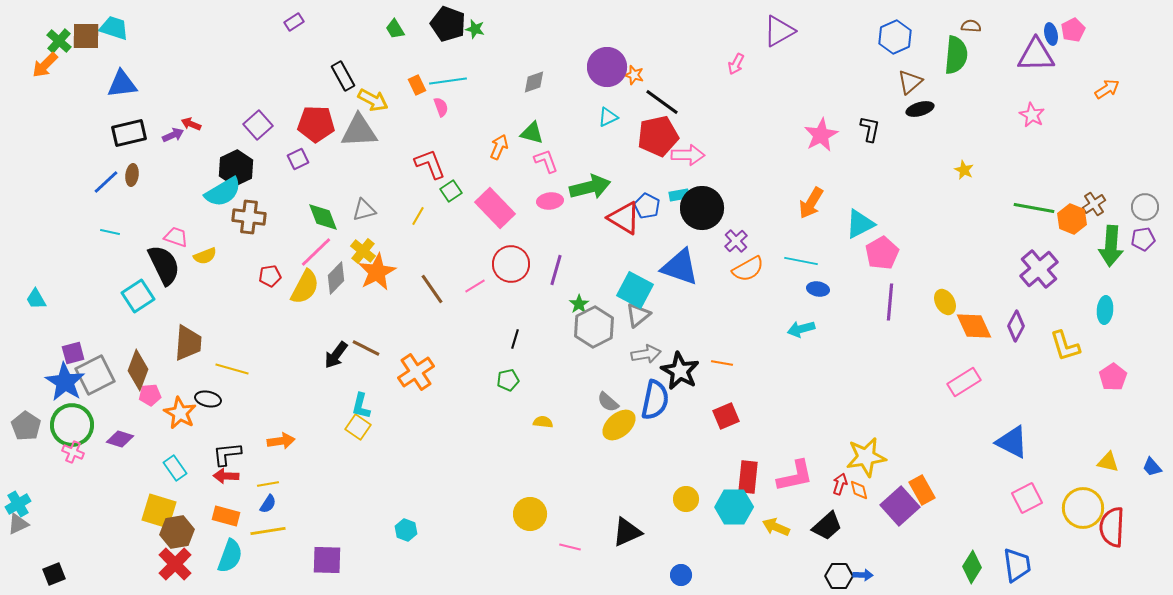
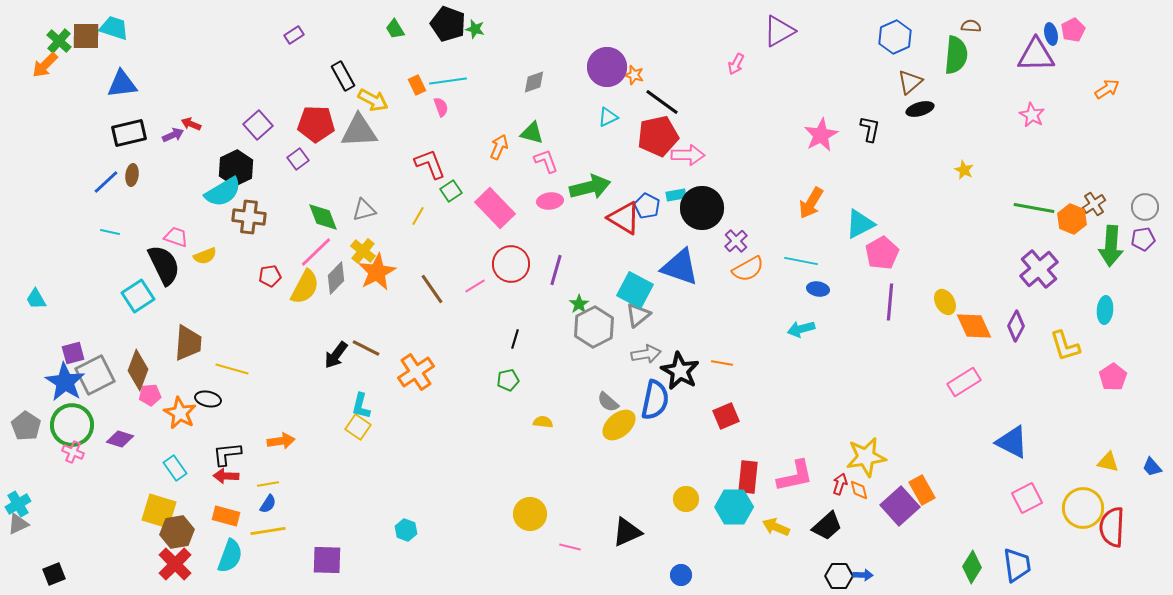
purple rectangle at (294, 22): moved 13 px down
purple square at (298, 159): rotated 10 degrees counterclockwise
cyan rectangle at (679, 195): moved 3 px left
